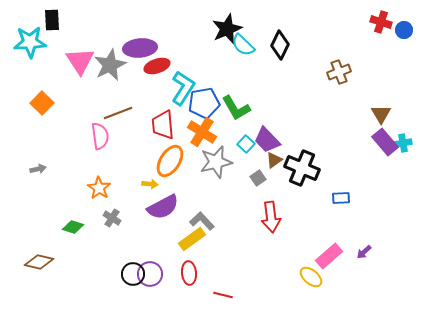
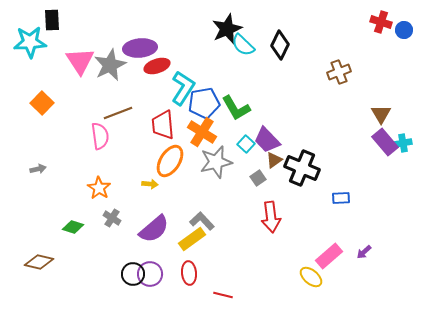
purple semicircle at (163, 207): moved 9 px left, 22 px down; rotated 12 degrees counterclockwise
